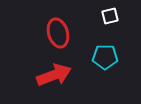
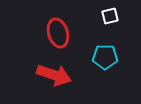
red arrow: rotated 40 degrees clockwise
